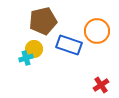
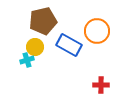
blue rectangle: rotated 10 degrees clockwise
yellow circle: moved 1 px right, 2 px up
cyan cross: moved 1 px right, 2 px down
red cross: rotated 35 degrees clockwise
